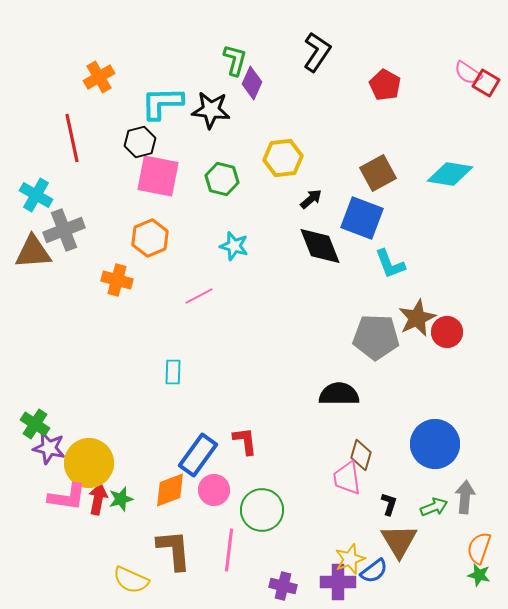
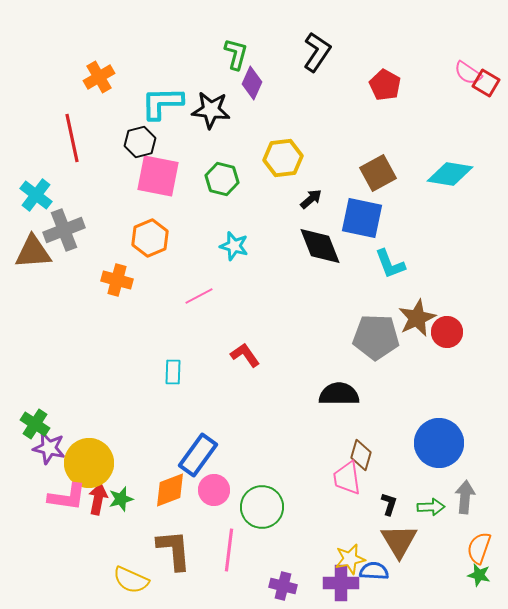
green L-shape at (235, 60): moved 1 px right, 6 px up
cyan cross at (36, 195): rotated 8 degrees clockwise
blue square at (362, 218): rotated 9 degrees counterclockwise
red L-shape at (245, 441): moved 86 px up; rotated 28 degrees counterclockwise
blue circle at (435, 444): moved 4 px right, 1 px up
green arrow at (434, 507): moved 3 px left; rotated 20 degrees clockwise
green circle at (262, 510): moved 3 px up
yellow star at (350, 559): rotated 8 degrees clockwise
blue semicircle at (374, 571): rotated 140 degrees counterclockwise
purple cross at (338, 582): moved 3 px right, 1 px down
